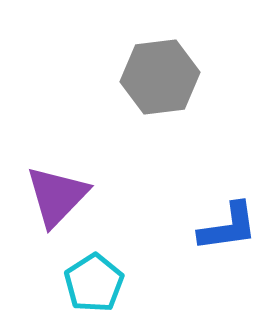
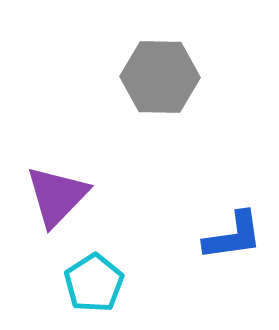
gray hexagon: rotated 8 degrees clockwise
blue L-shape: moved 5 px right, 9 px down
